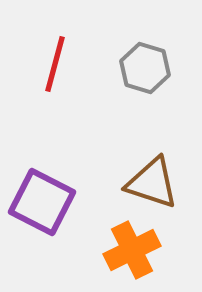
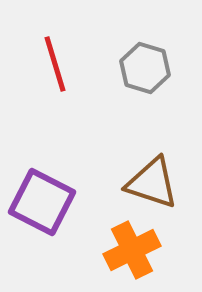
red line: rotated 32 degrees counterclockwise
